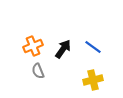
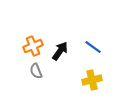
black arrow: moved 3 px left, 2 px down
gray semicircle: moved 2 px left
yellow cross: moved 1 px left
